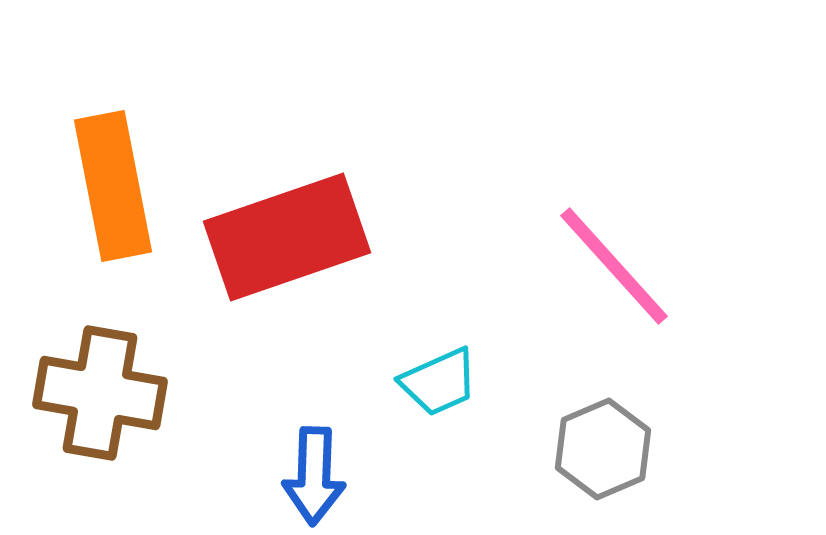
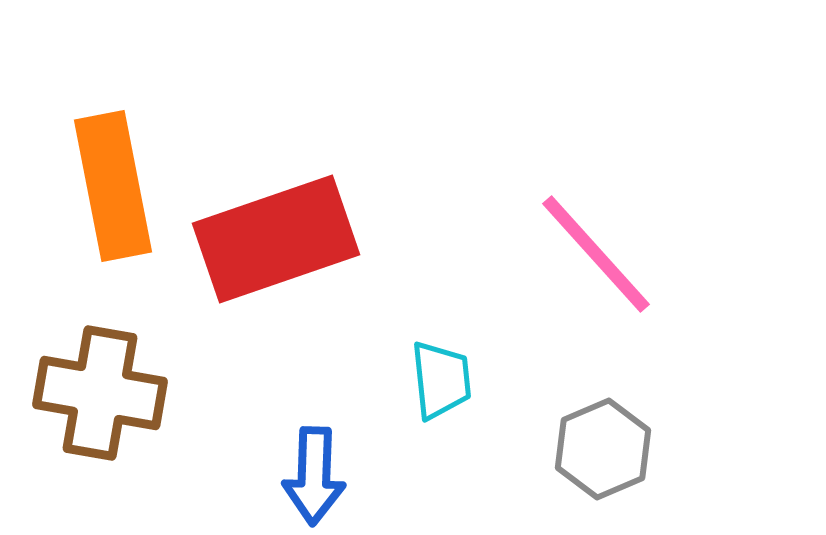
red rectangle: moved 11 px left, 2 px down
pink line: moved 18 px left, 12 px up
cyan trapezoid: moved 2 px right, 2 px up; rotated 72 degrees counterclockwise
